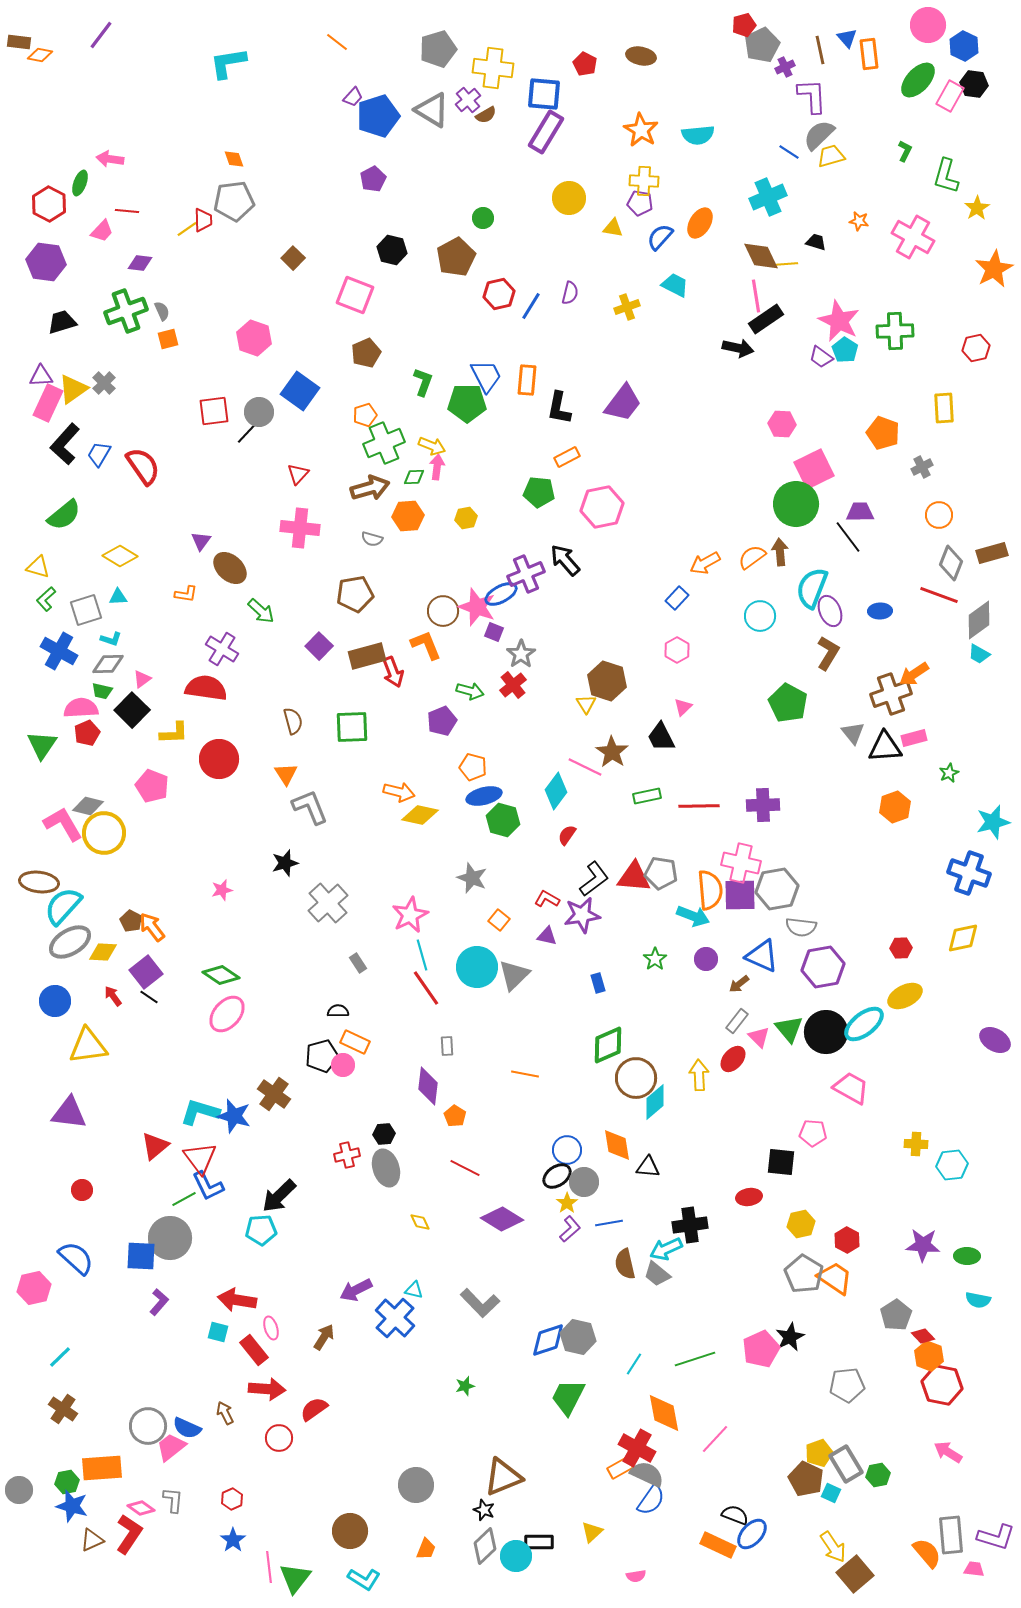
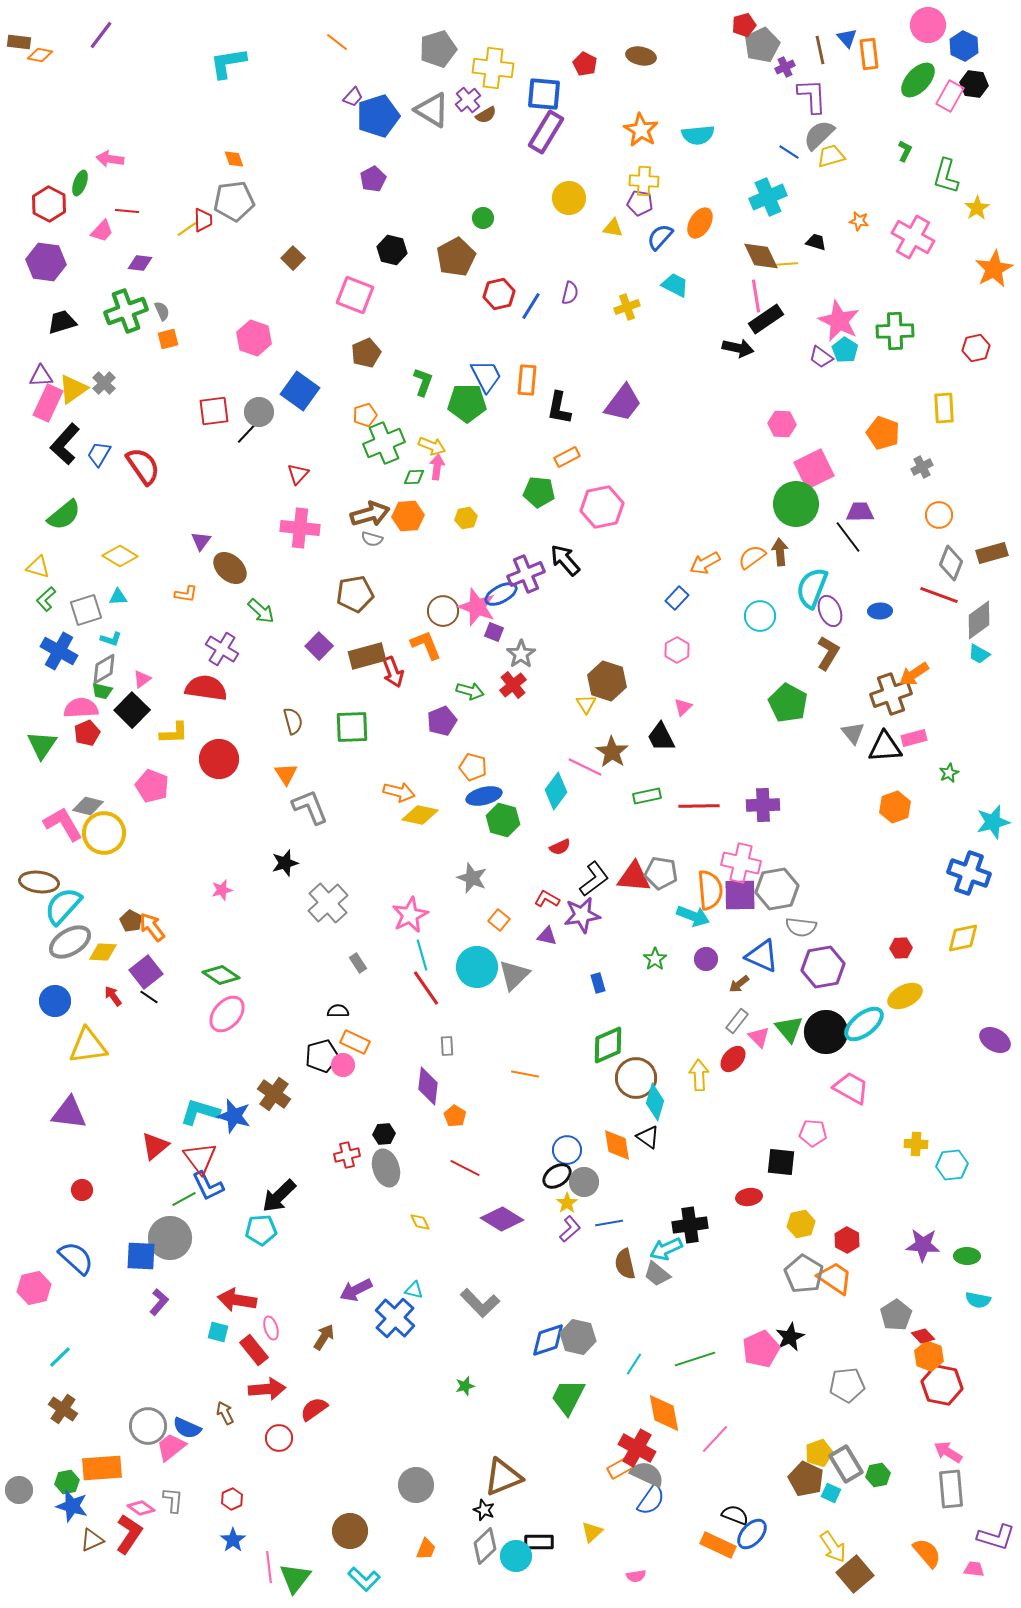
brown arrow at (370, 488): moved 26 px down
gray diamond at (108, 664): moved 4 px left, 5 px down; rotated 28 degrees counterclockwise
red semicircle at (567, 835): moved 7 px left, 12 px down; rotated 150 degrees counterclockwise
cyan diamond at (655, 1102): rotated 33 degrees counterclockwise
black triangle at (648, 1167): moved 30 px up; rotated 30 degrees clockwise
red arrow at (267, 1389): rotated 9 degrees counterclockwise
gray rectangle at (951, 1535): moved 46 px up
cyan L-shape at (364, 1579): rotated 12 degrees clockwise
